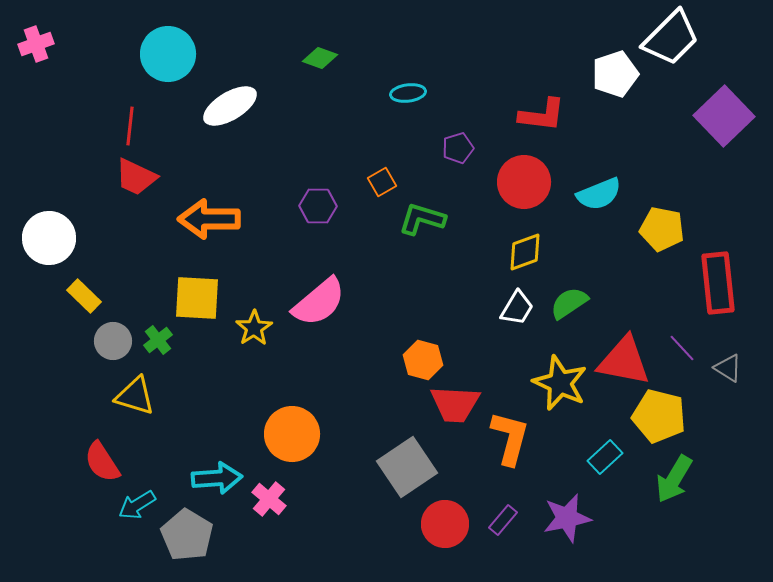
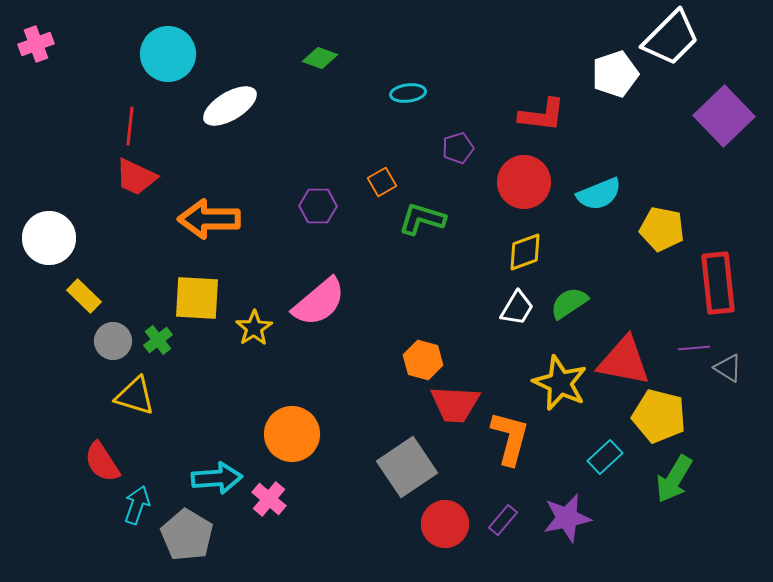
purple line at (682, 348): moved 12 px right; rotated 52 degrees counterclockwise
cyan arrow at (137, 505): rotated 141 degrees clockwise
